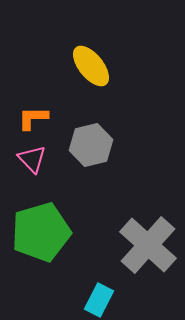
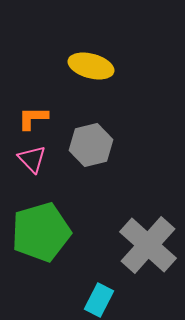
yellow ellipse: rotated 36 degrees counterclockwise
